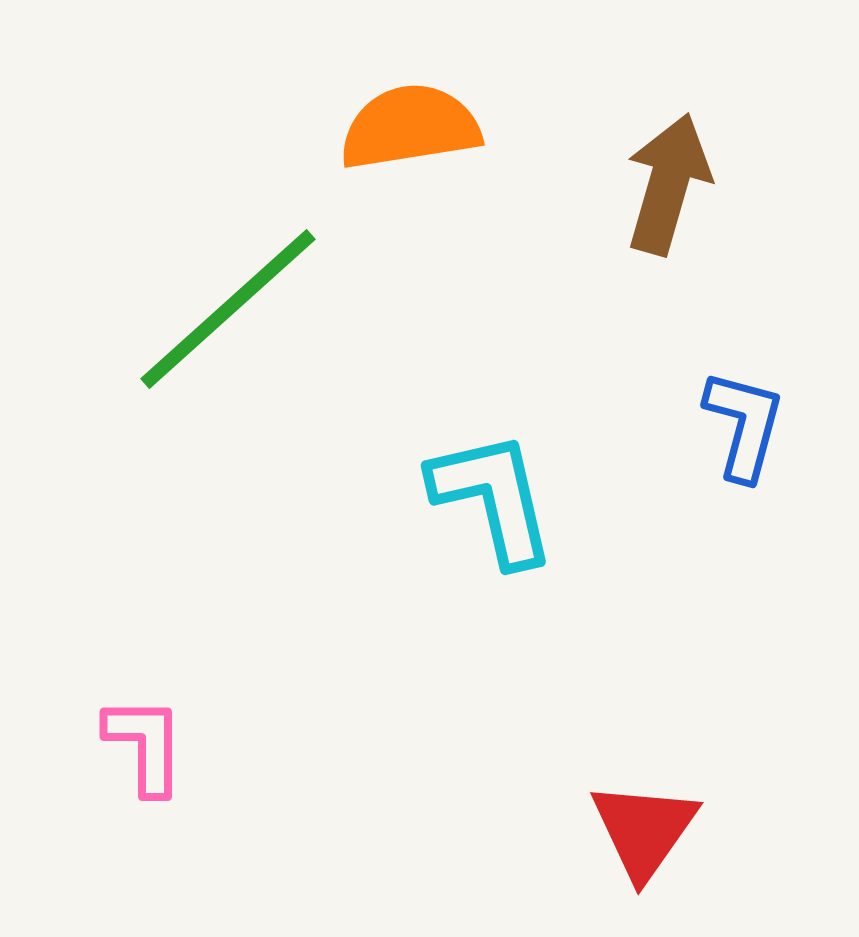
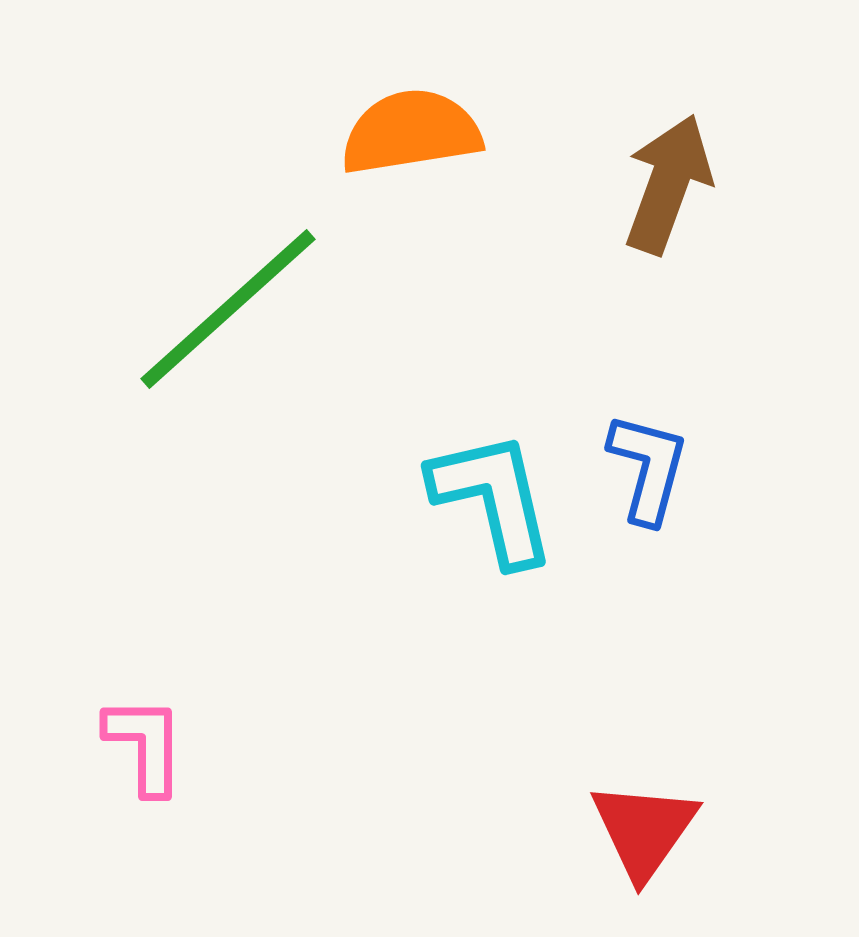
orange semicircle: moved 1 px right, 5 px down
brown arrow: rotated 4 degrees clockwise
blue L-shape: moved 96 px left, 43 px down
